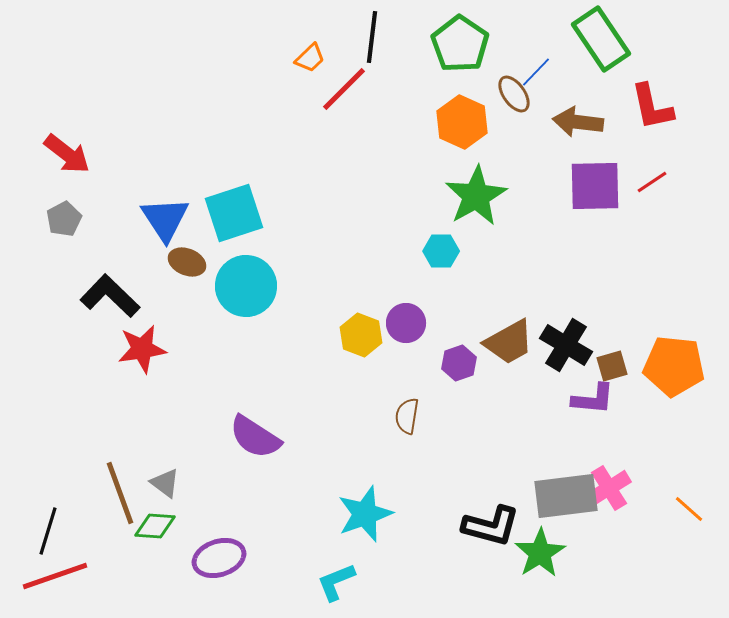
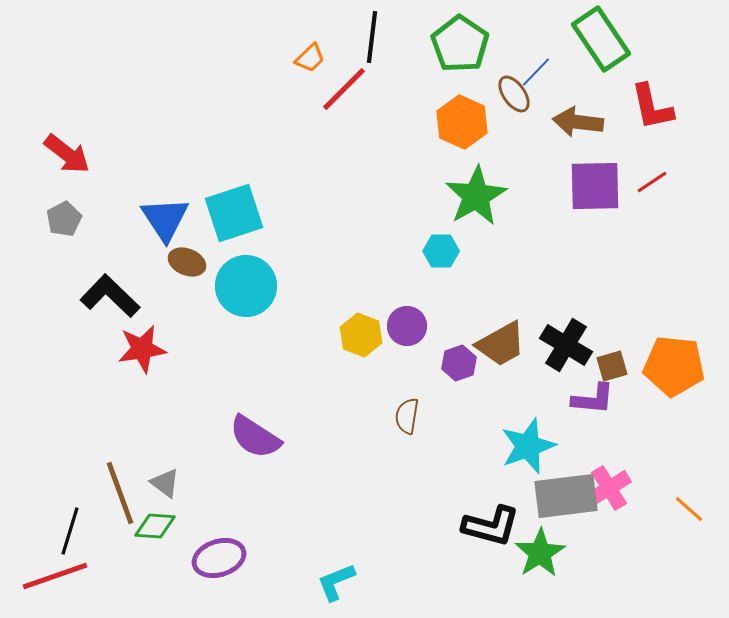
purple circle at (406, 323): moved 1 px right, 3 px down
brown trapezoid at (509, 342): moved 8 px left, 2 px down
cyan star at (365, 514): moved 163 px right, 68 px up
black line at (48, 531): moved 22 px right
